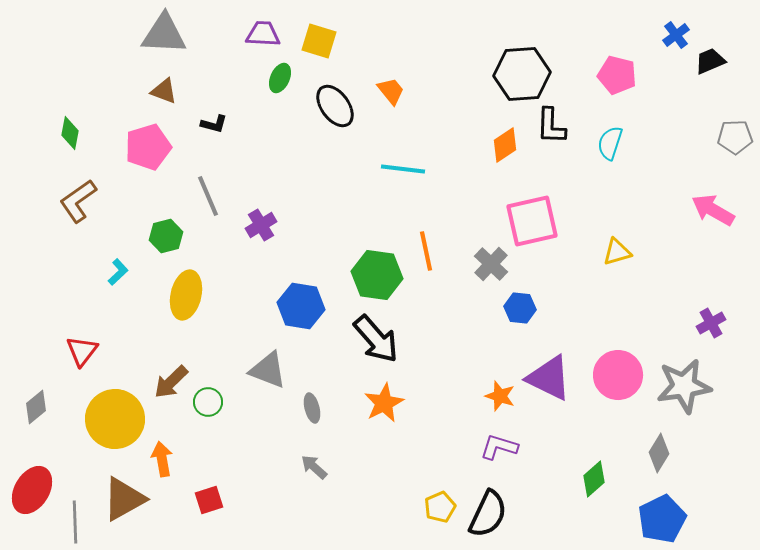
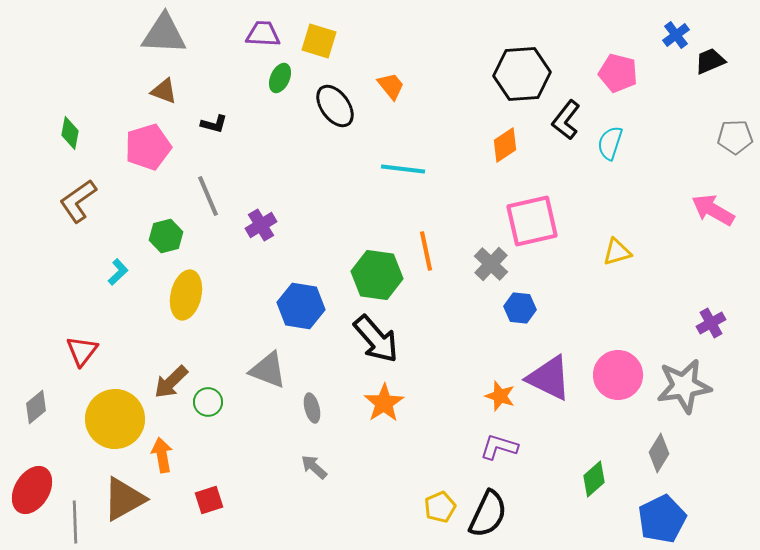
pink pentagon at (617, 75): moved 1 px right, 2 px up
orange trapezoid at (391, 91): moved 5 px up
black L-shape at (551, 126): moved 15 px right, 6 px up; rotated 36 degrees clockwise
orange star at (384, 403): rotated 6 degrees counterclockwise
orange arrow at (162, 459): moved 4 px up
